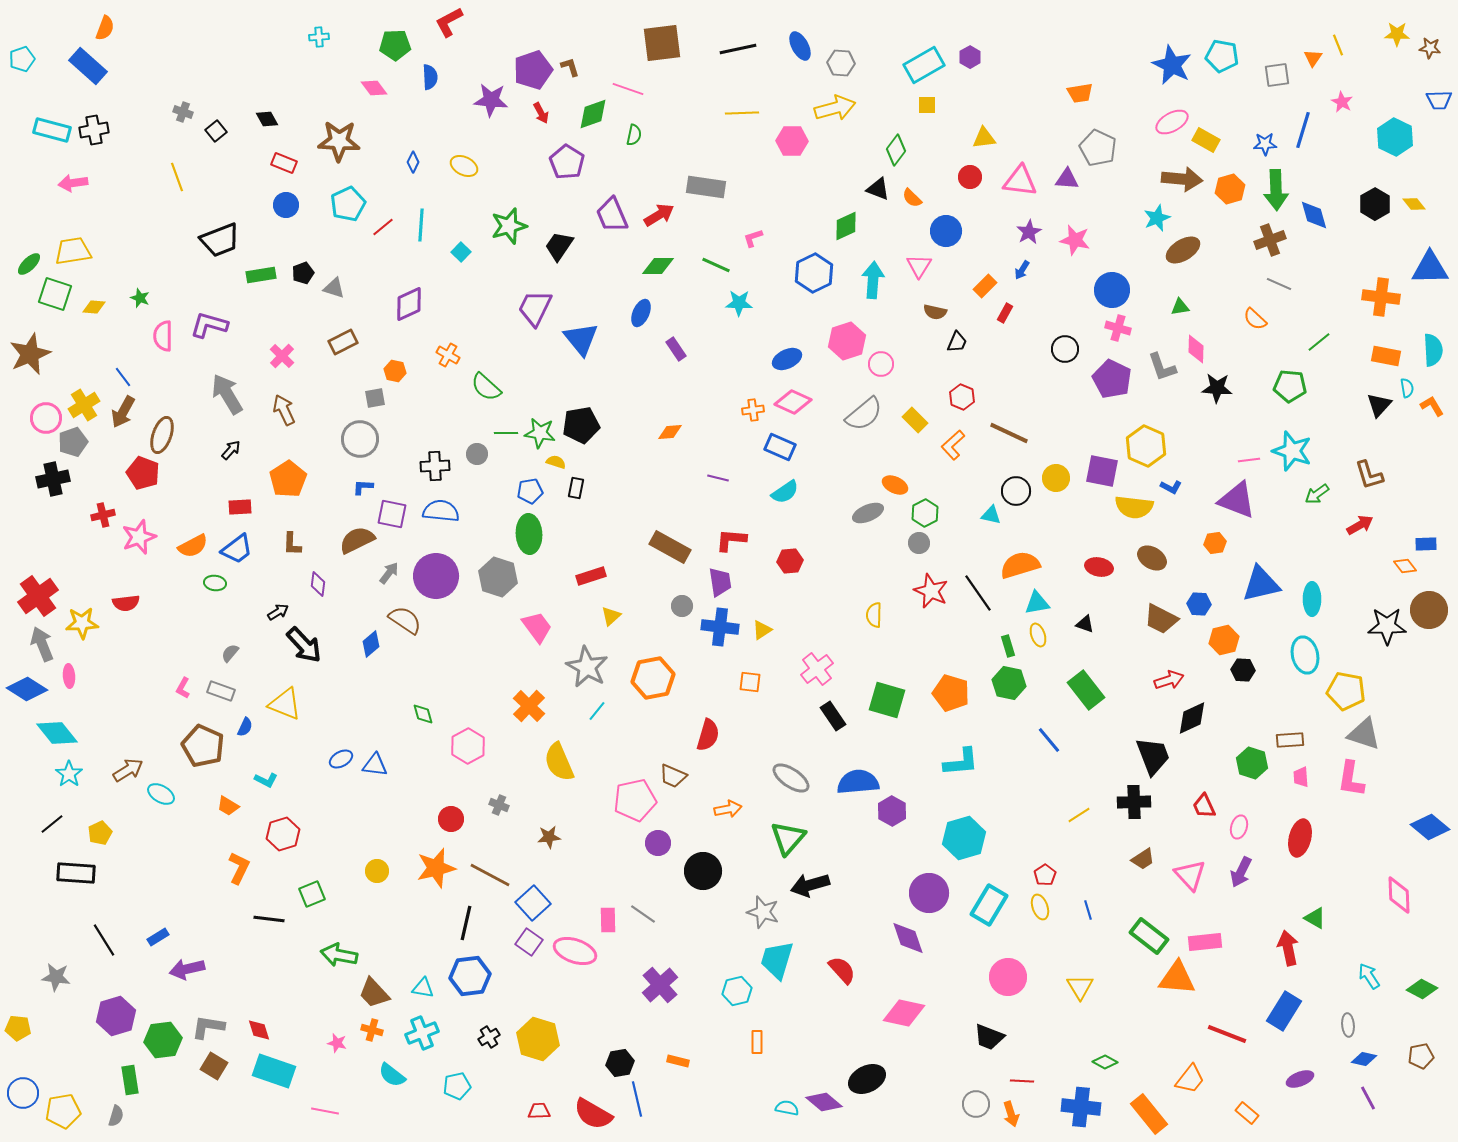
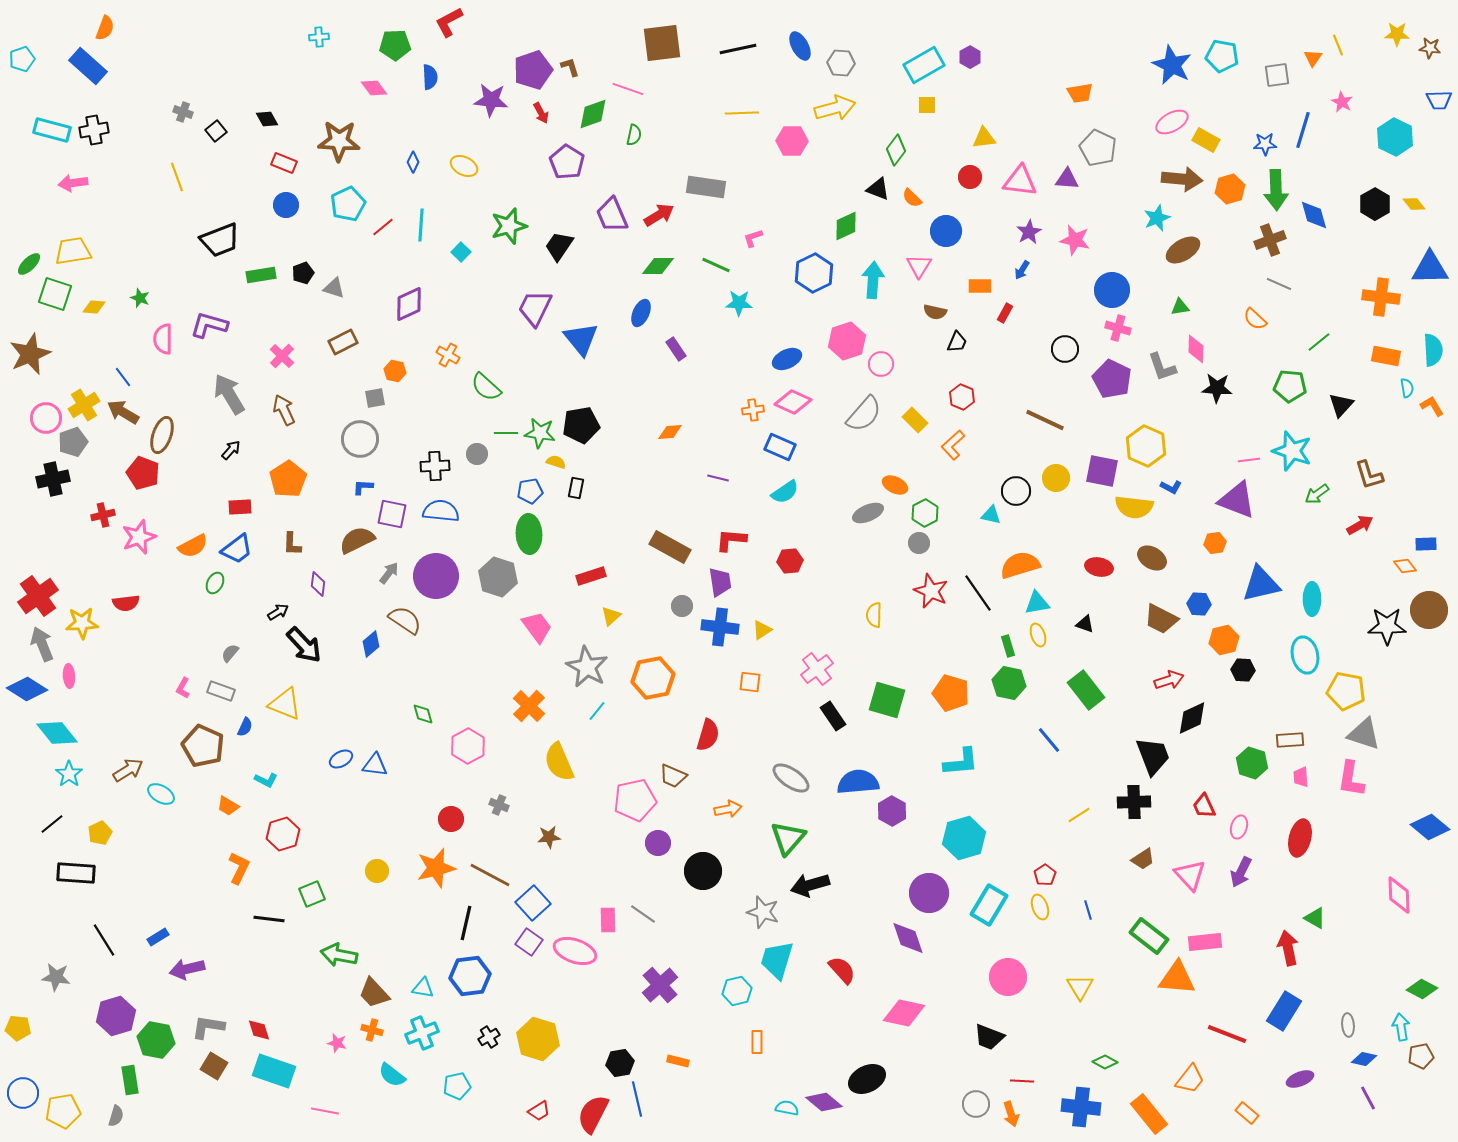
orange rectangle at (985, 286): moved 5 px left; rotated 45 degrees clockwise
pink semicircle at (163, 336): moved 3 px down
gray arrow at (227, 394): moved 2 px right
black triangle at (1379, 405): moved 38 px left
brown arrow at (123, 412): rotated 92 degrees clockwise
gray semicircle at (864, 414): rotated 9 degrees counterclockwise
brown line at (1009, 433): moved 36 px right, 13 px up
green ellipse at (215, 583): rotated 70 degrees counterclockwise
cyan arrow at (1369, 976): moved 32 px right, 51 px down; rotated 24 degrees clockwise
green hexagon at (163, 1040): moved 7 px left; rotated 18 degrees clockwise
red trapezoid at (539, 1111): rotated 150 degrees clockwise
red semicircle at (593, 1114): rotated 87 degrees clockwise
